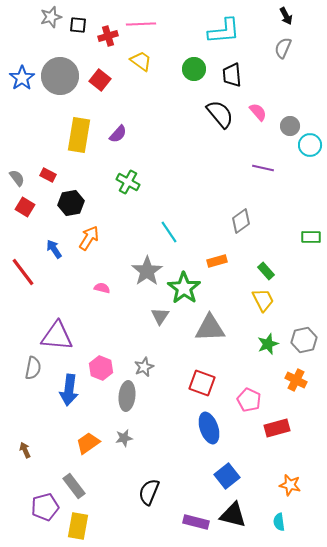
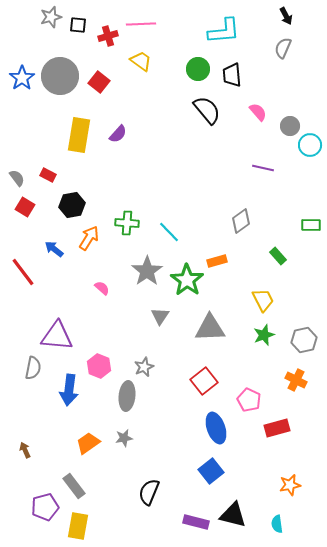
green circle at (194, 69): moved 4 px right
red square at (100, 80): moved 1 px left, 2 px down
black semicircle at (220, 114): moved 13 px left, 4 px up
green cross at (128, 182): moved 1 px left, 41 px down; rotated 25 degrees counterclockwise
black hexagon at (71, 203): moved 1 px right, 2 px down
cyan line at (169, 232): rotated 10 degrees counterclockwise
green rectangle at (311, 237): moved 12 px up
blue arrow at (54, 249): rotated 18 degrees counterclockwise
green rectangle at (266, 271): moved 12 px right, 15 px up
pink semicircle at (102, 288): rotated 28 degrees clockwise
green star at (184, 288): moved 3 px right, 8 px up
green star at (268, 344): moved 4 px left, 9 px up
pink hexagon at (101, 368): moved 2 px left, 2 px up
red square at (202, 383): moved 2 px right, 2 px up; rotated 32 degrees clockwise
blue ellipse at (209, 428): moved 7 px right
blue square at (227, 476): moved 16 px left, 5 px up
orange star at (290, 485): rotated 25 degrees counterclockwise
cyan semicircle at (279, 522): moved 2 px left, 2 px down
